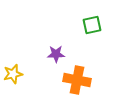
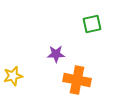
green square: moved 1 px up
yellow star: moved 2 px down
